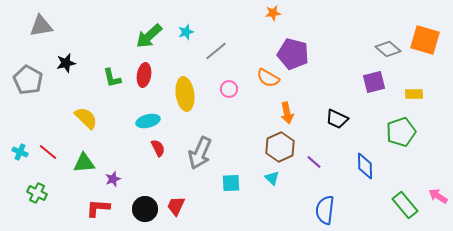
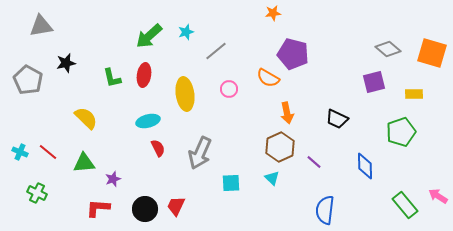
orange square: moved 7 px right, 13 px down
